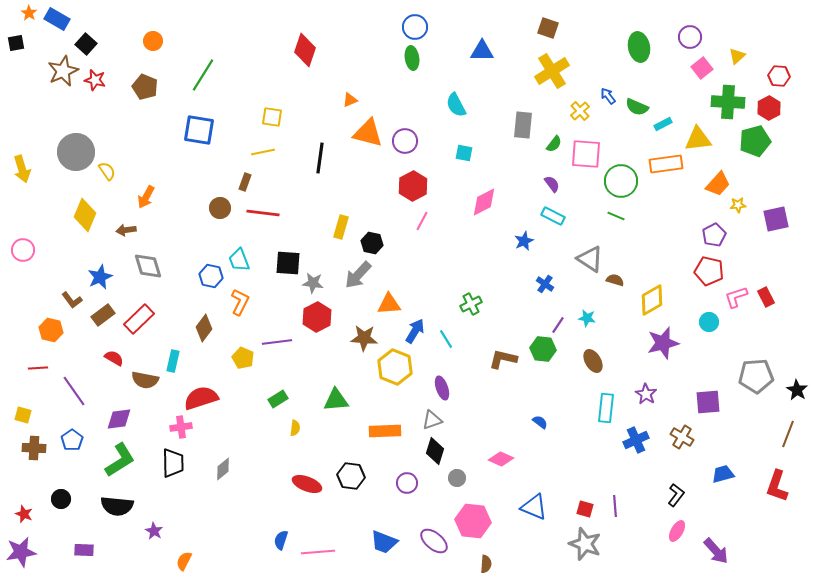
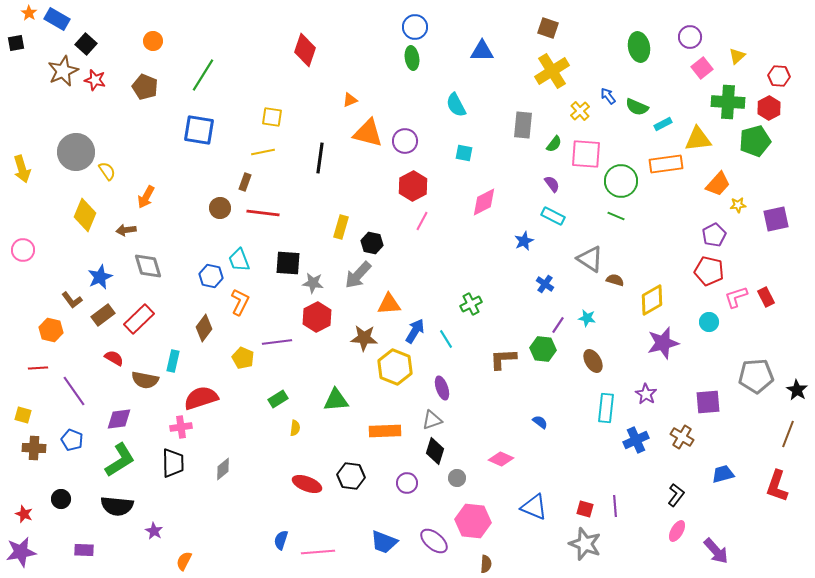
brown L-shape at (503, 359): rotated 16 degrees counterclockwise
blue pentagon at (72, 440): rotated 15 degrees counterclockwise
